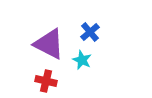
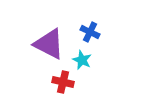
blue cross: rotated 24 degrees counterclockwise
red cross: moved 17 px right, 1 px down
